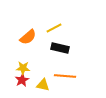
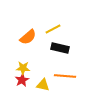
yellow line: moved 1 px left, 1 px down
